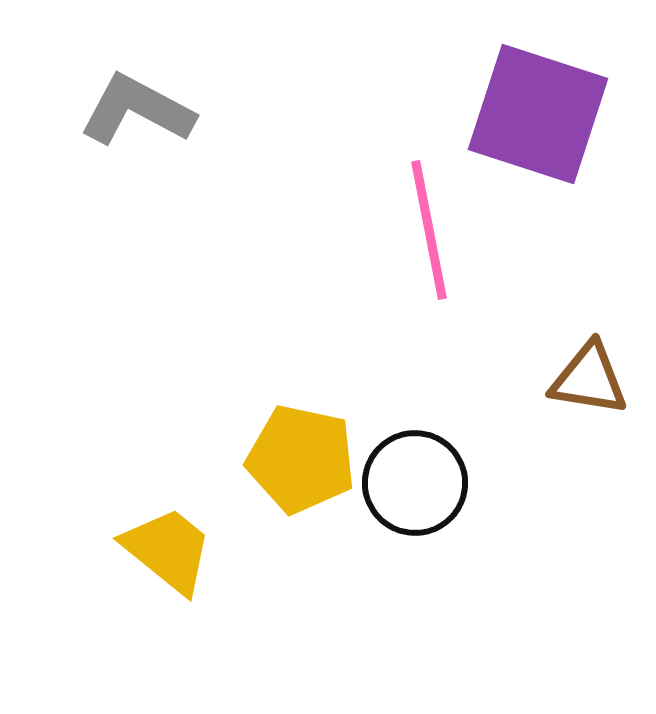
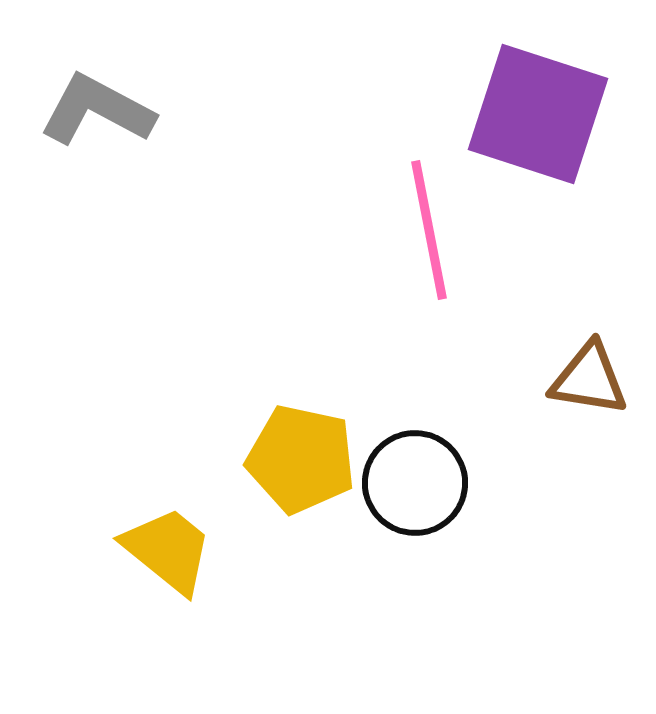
gray L-shape: moved 40 px left
